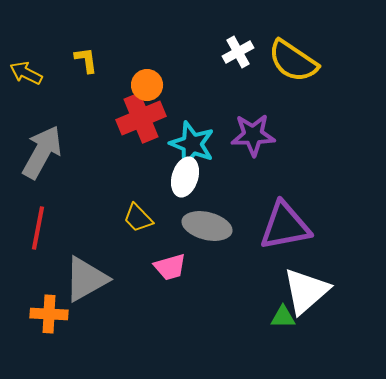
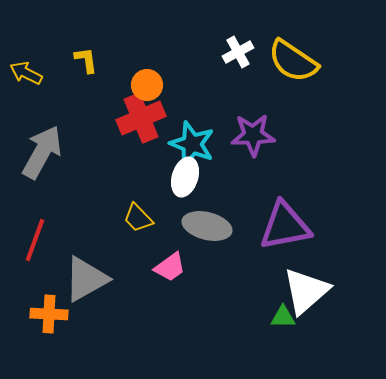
red line: moved 3 px left, 12 px down; rotated 9 degrees clockwise
pink trapezoid: rotated 20 degrees counterclockwise
